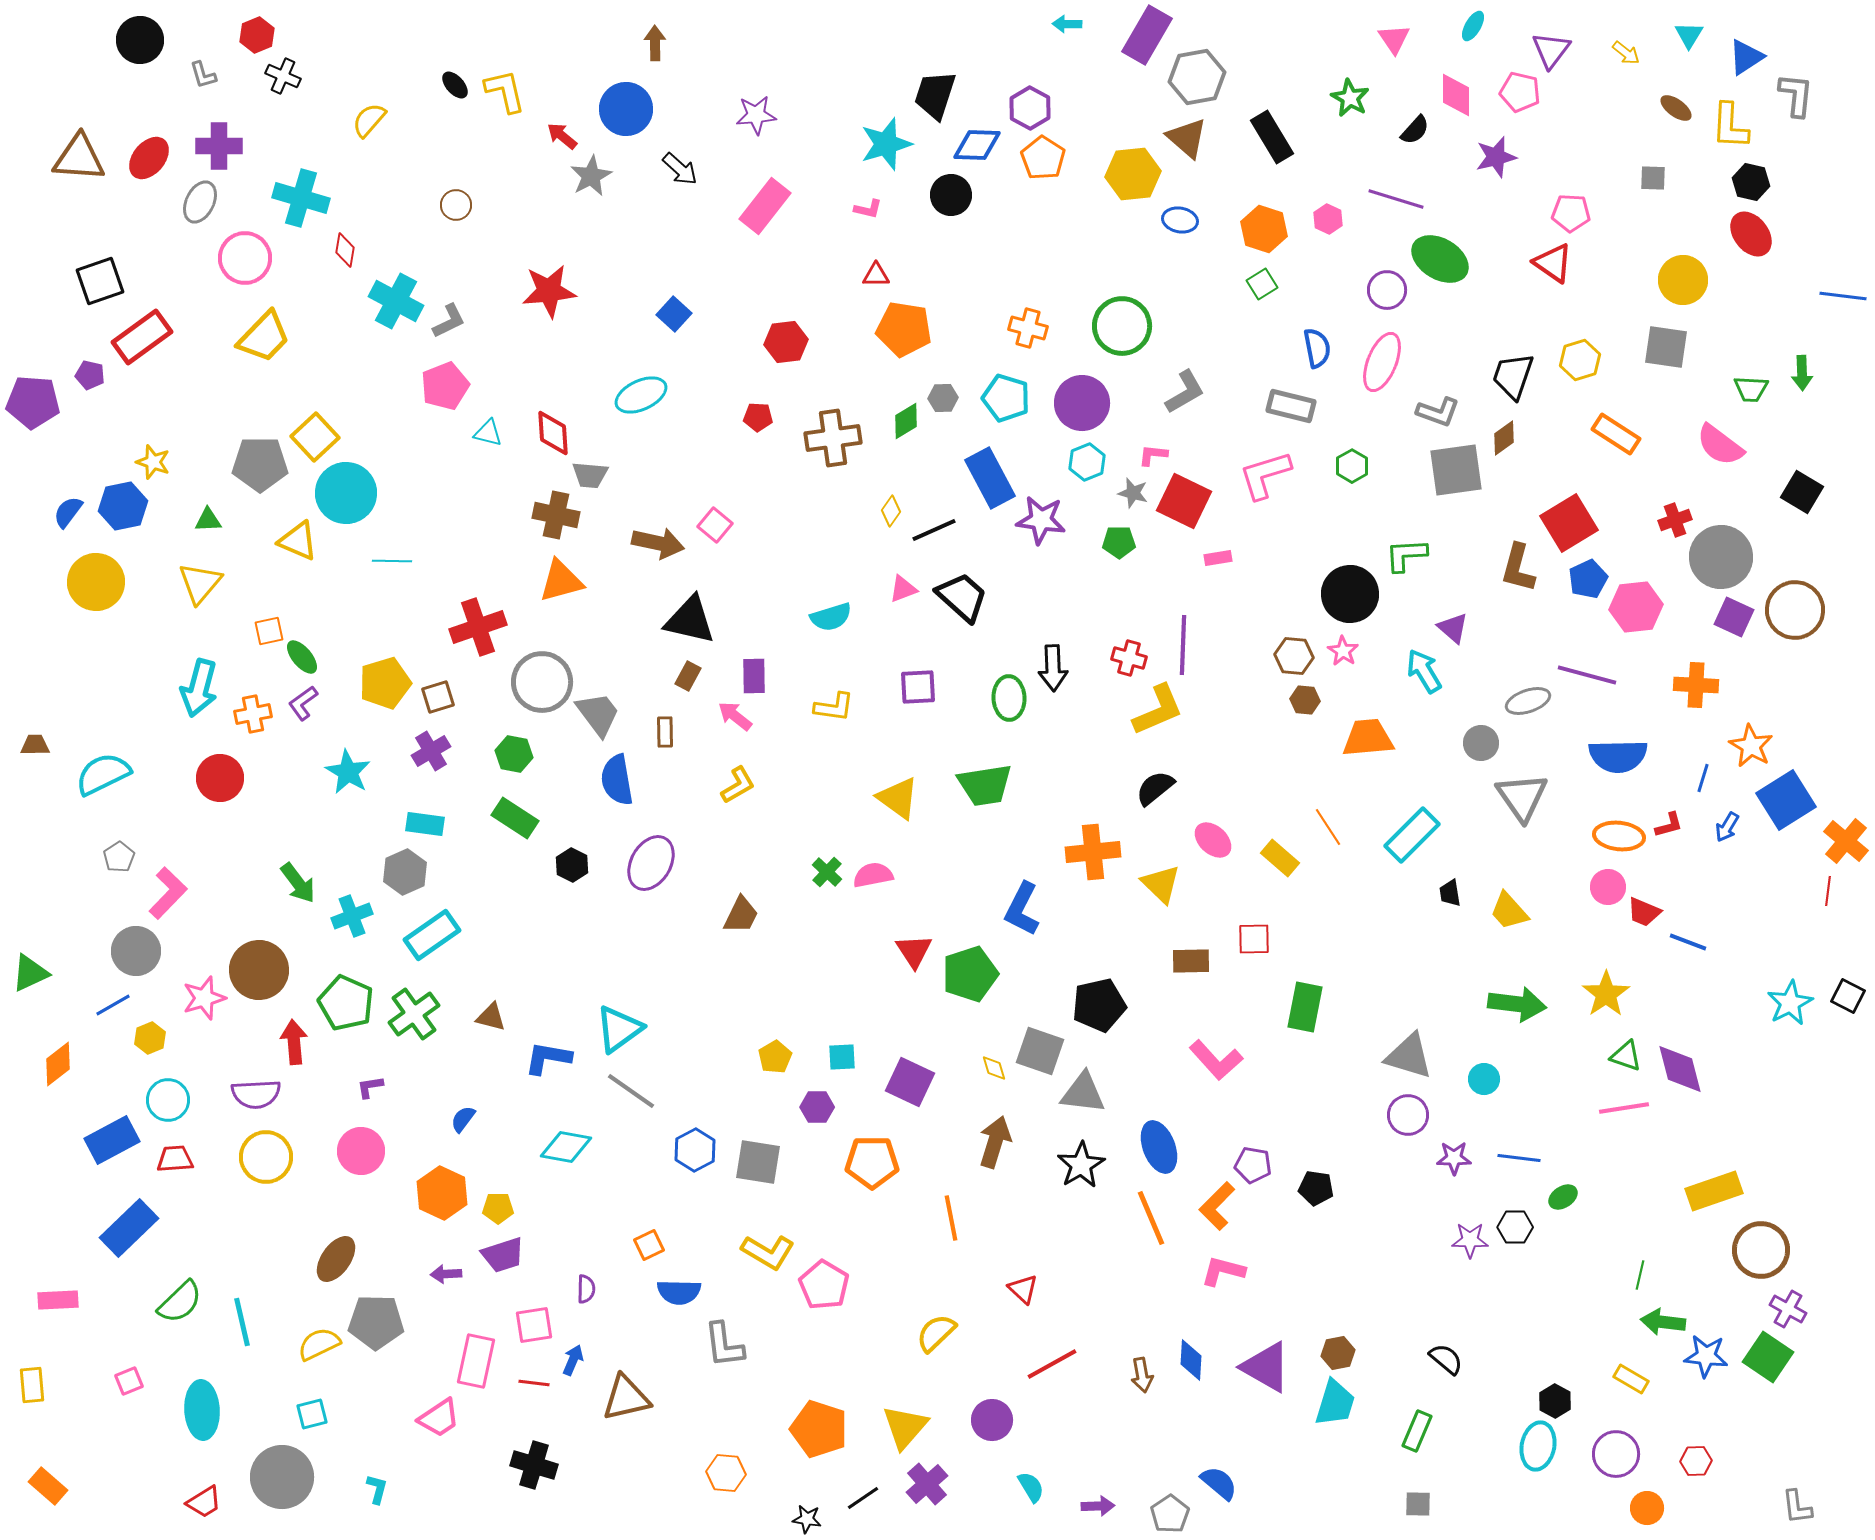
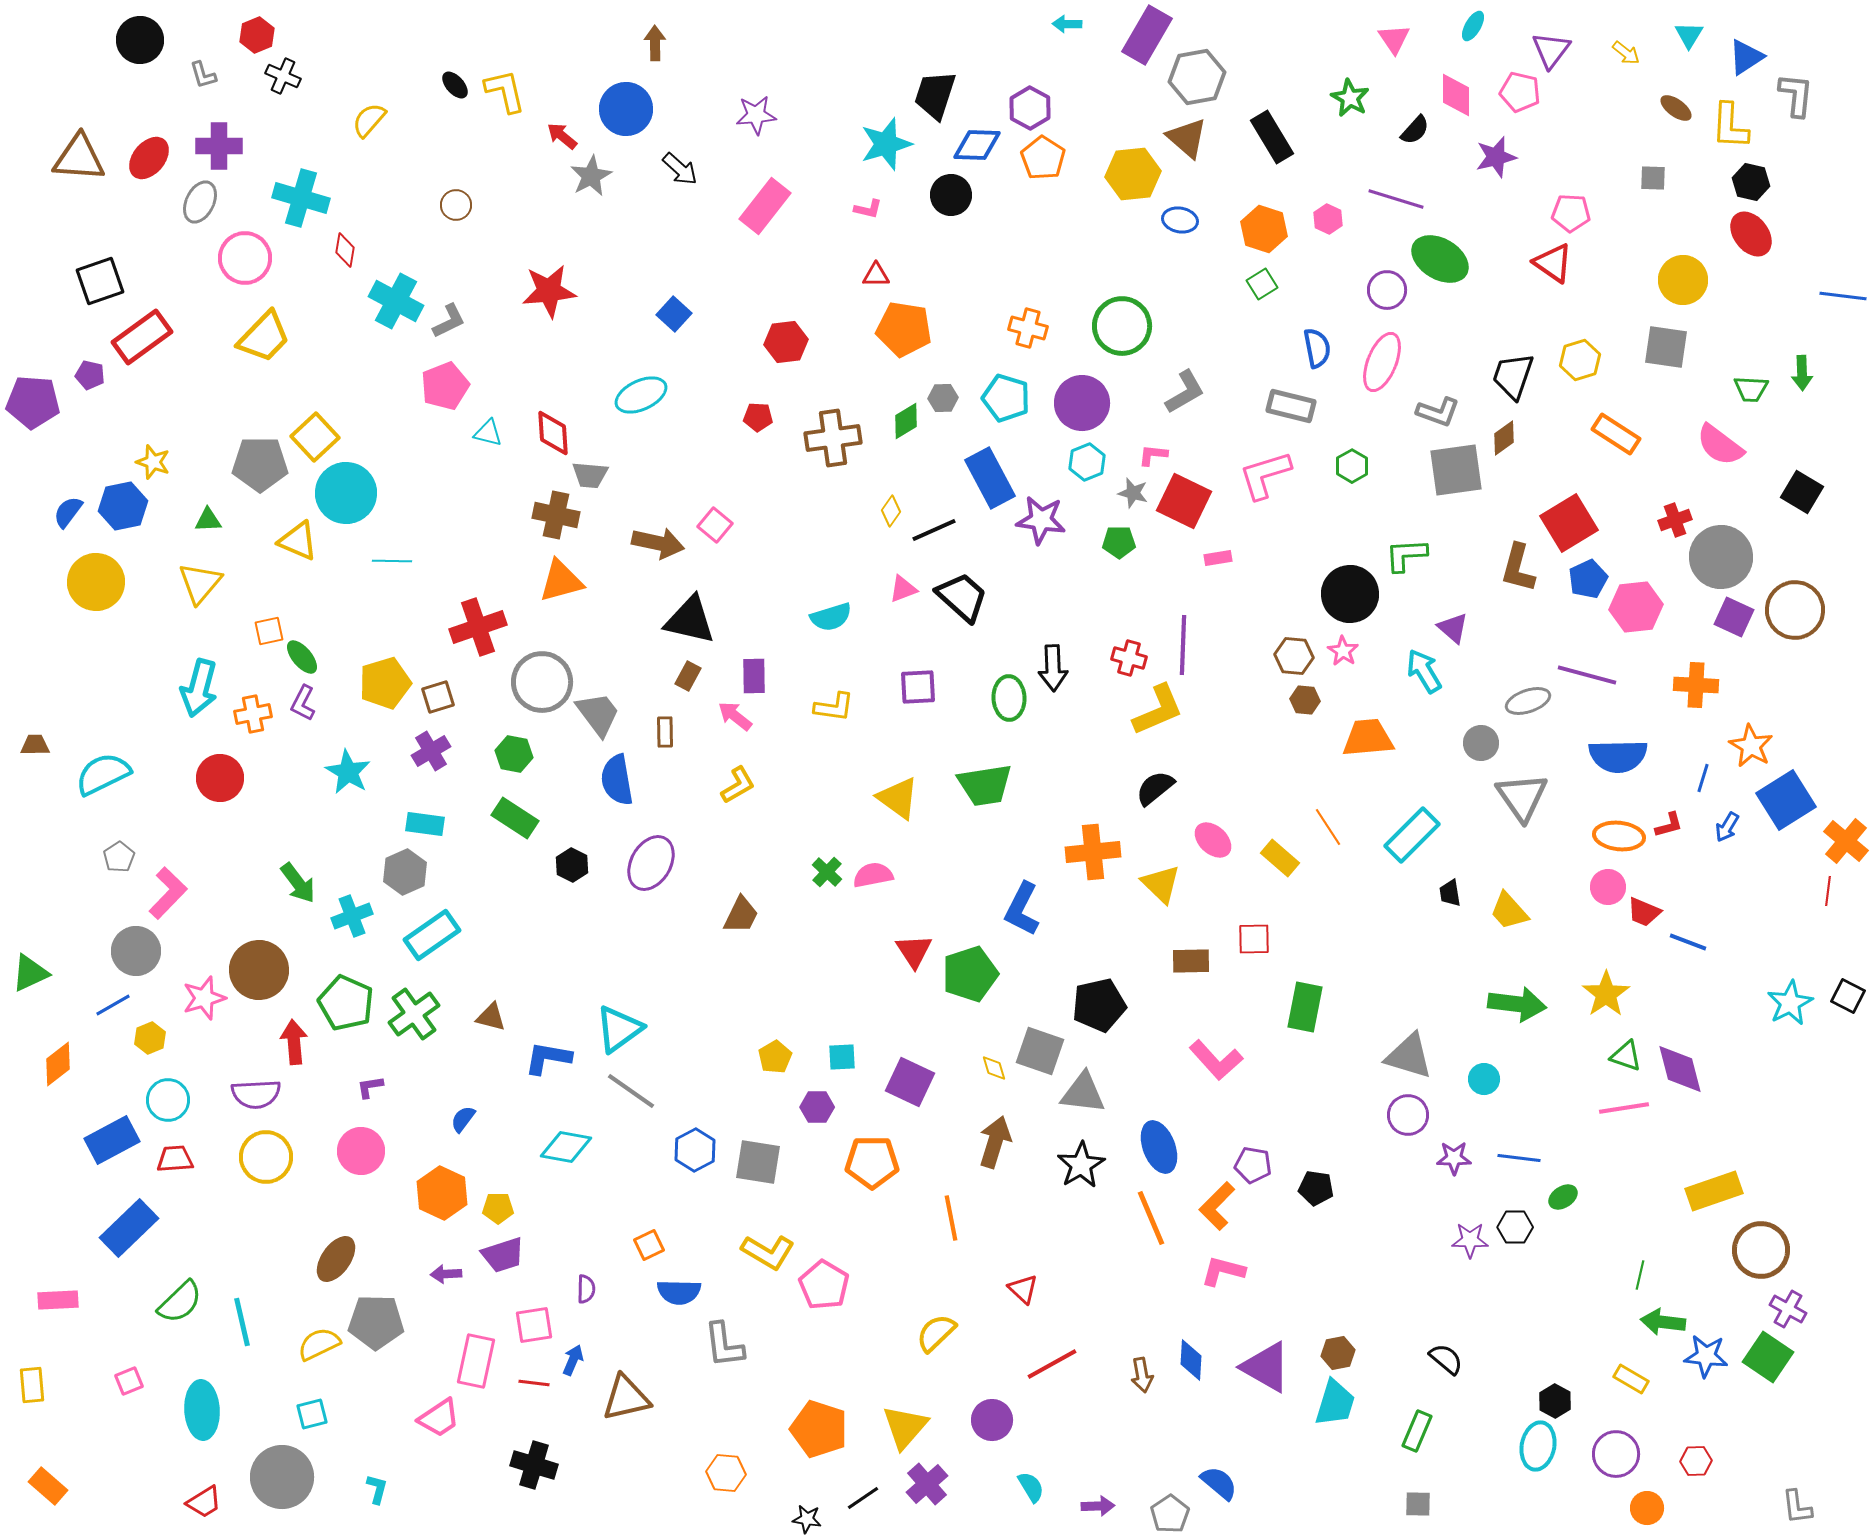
purple L-shape at (303, 703): rotated 27 degrees counterclockwise
